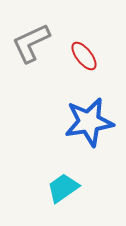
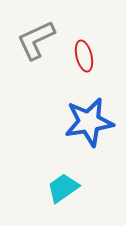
gray L-shape: moved 5 px right, 3 px up
red ellipse: rotated 24 degrees clockwise
